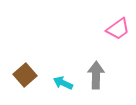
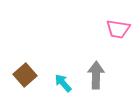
pink trapezoid: rotated 45 degrees clockwise
cyan arrow: rotated 24 degrees clockwise
